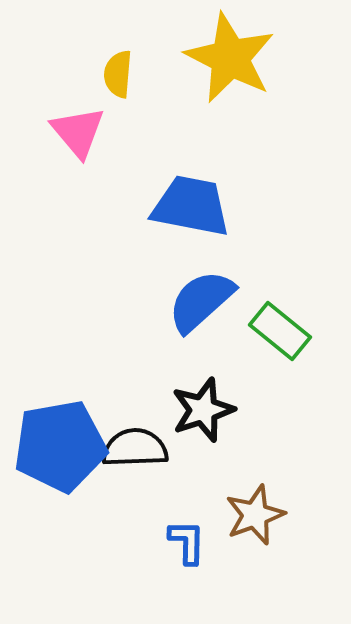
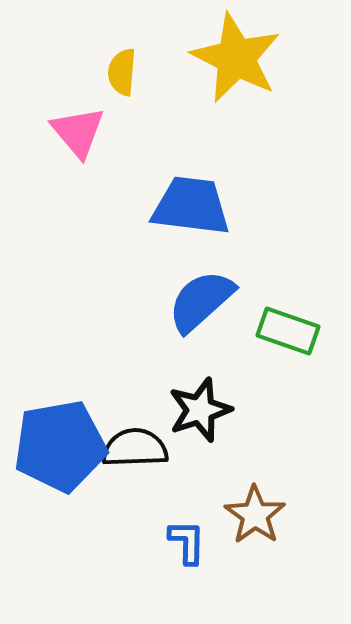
yellow star: moved 6 px right
yellow semicircle: moved 4 px right, 2 px up
blue trapezoid: rotated 4 degrees counterclockwise
green rectangle: moved 8 px right; rotated 20 degrees counterclockwise
black star: moved 3 px left
brown star: rotated 16 degrees counterclockwise
